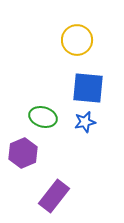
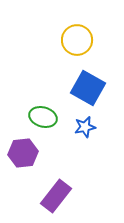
blue square: rotated 24 degrees clockwise
blue star: moved 5 px down
purple hexagon: rotated 16 degrees clockwise
purple rectangle: moved 2 px right
